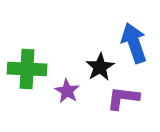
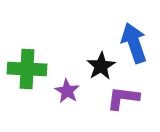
black star: moved 1 px right, 1 px up
